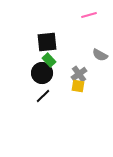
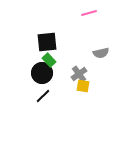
pink line: moved 2 px up
gray semicircle: moved 1 px right, 2 px up; rotated 42 degrees counterclockwise
yellow square: moved 5 px right
